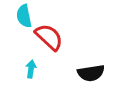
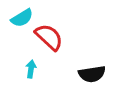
cyan semicircle: moved 2 px left, 2 px down; rotated 110 degrees counterclockwise
black semicircle: moved 1 px right, 1 px down
